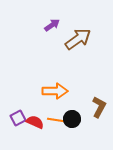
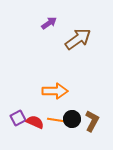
purple arrow: moved 3 px left, 2 px up
brown L-shape: moved 7 px left, 14 px down
